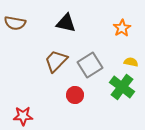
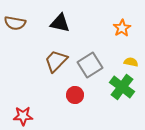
black triangle: moved 6 px left
